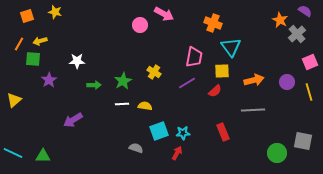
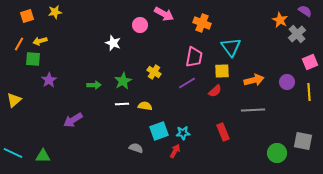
yellow star: rotated 24 degrees counterclockwise
orange cross: moved 11 px left
white star: moved 36 px right, 18 px up; rotated 21 degrees clockwise
yellow line: rotated 12 degrees clockwise
red arrow: moved 2 px left, 2 px up
